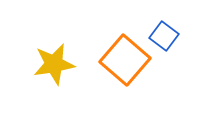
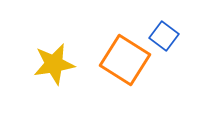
orange square: rotated 9 degrees counterclockwise
